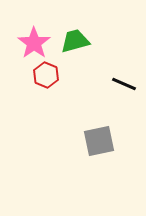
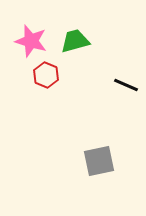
pink star: moved 3 px left, 2 px up; rotated 20 degrees counterclockwise
black line: moved 2 px right, 1 px down
gray square: moved 20 px down
